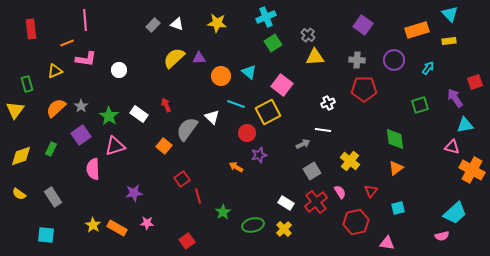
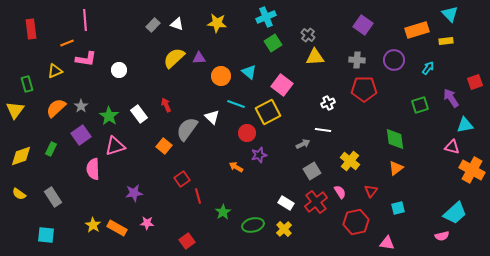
yellow rectangle at (449, 41): moved 3 px left
purple arrow at (455, 98): moved 4 px left
white rectangle at (139, 114): rotated 18 degrees clockwise
